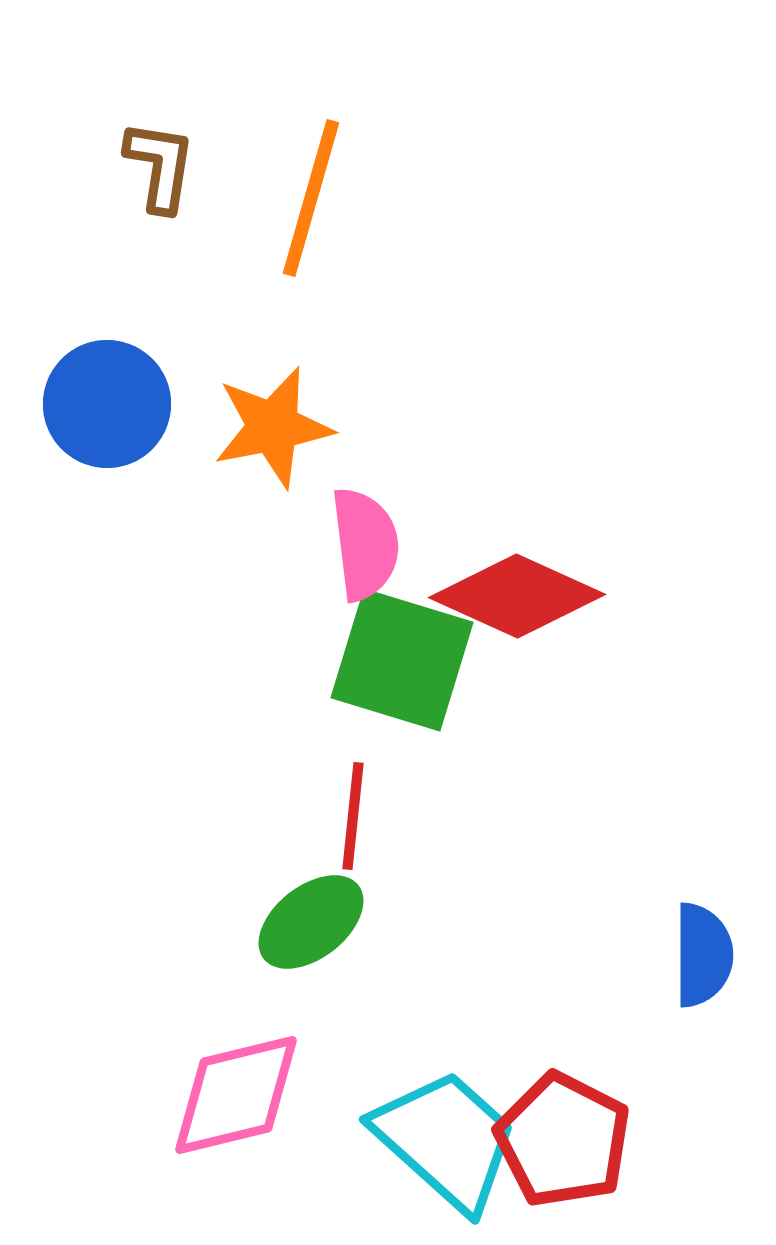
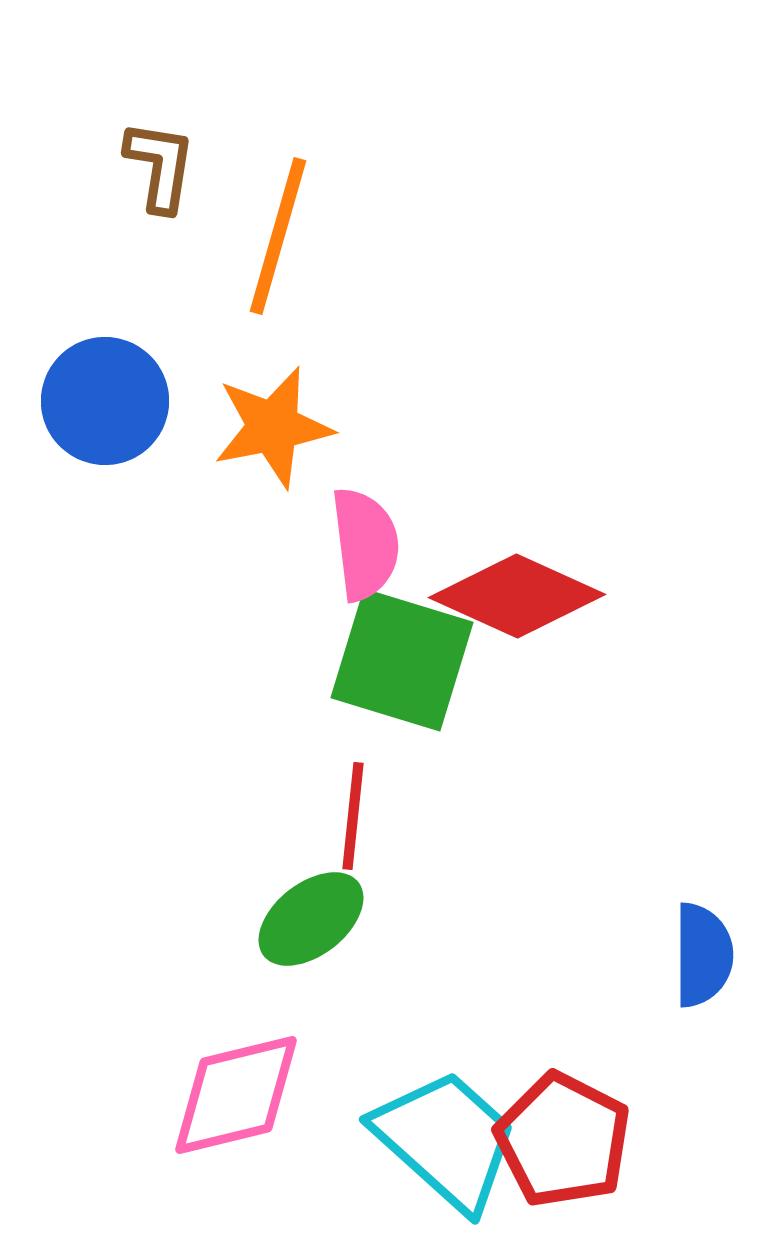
orange line: moved 33 px left, 38 px down
blue circle: moved 2 px left, 3 px up
green ellipse: moved 3 px up
